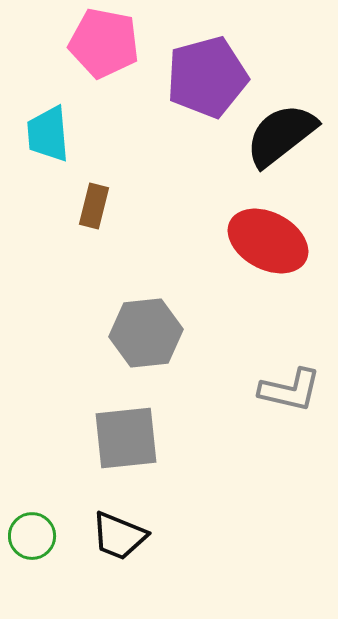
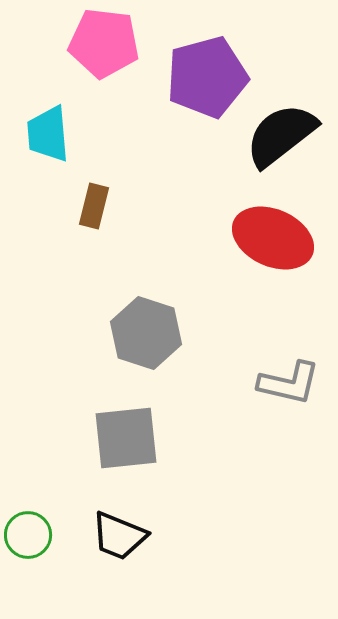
pink pentagon: rotated 4 degrees counterclockwise
red ellipse: moved 5 px right, 3 px up; rotated 4 degrees counterclockwise
gray hexagon: rotated 24 degrees clockwise
gray L-shape: moved 1 px left, 7 px up
green circle: moved 4 px left, 1 px up
